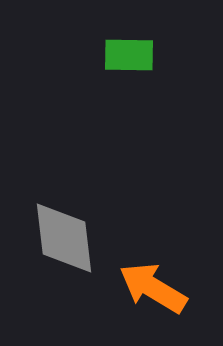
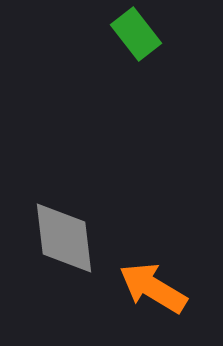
green rectangle: moved 7 px right, 21 px up; rotated 51 degrees clockwise
